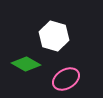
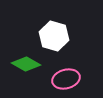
pink ellipse: rotated 16 degrees clockwise
